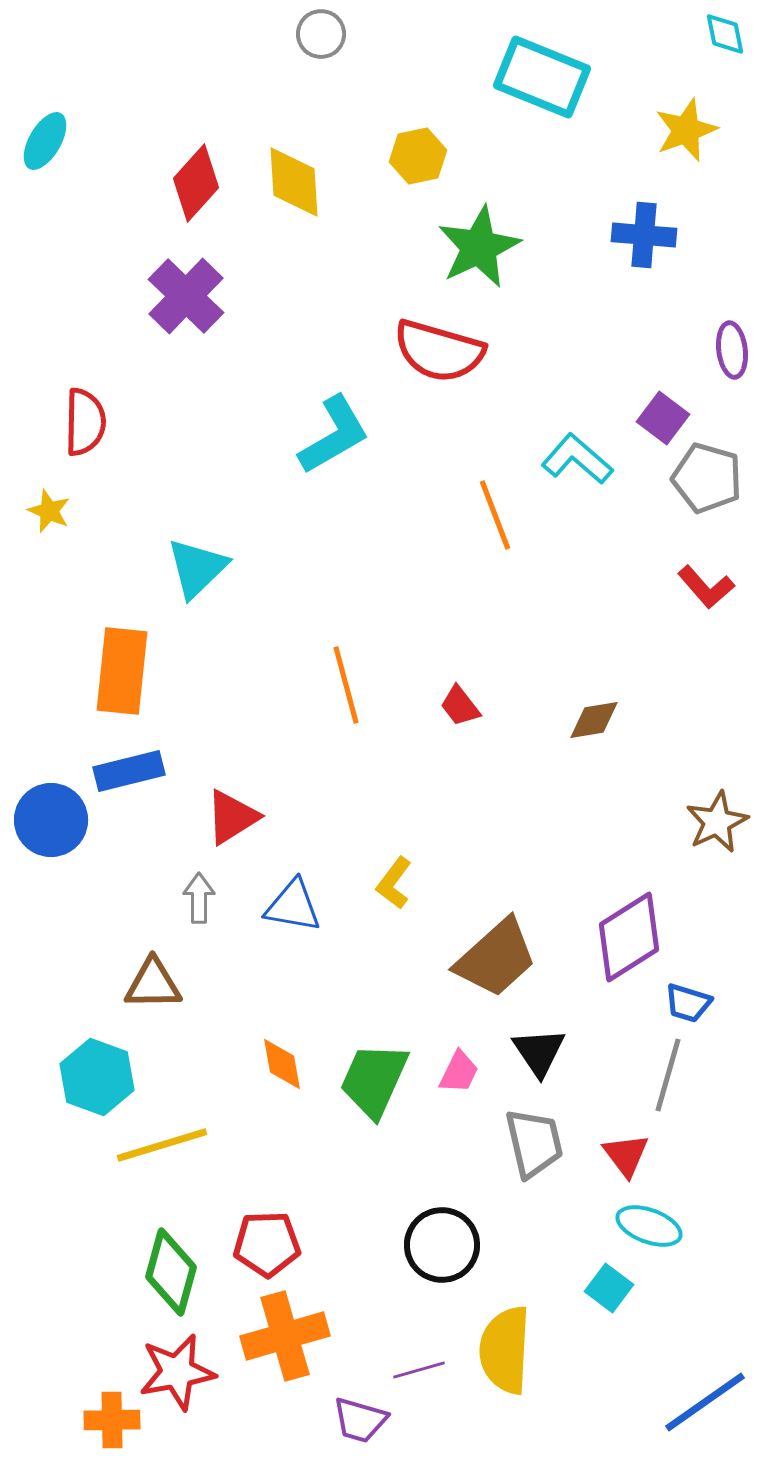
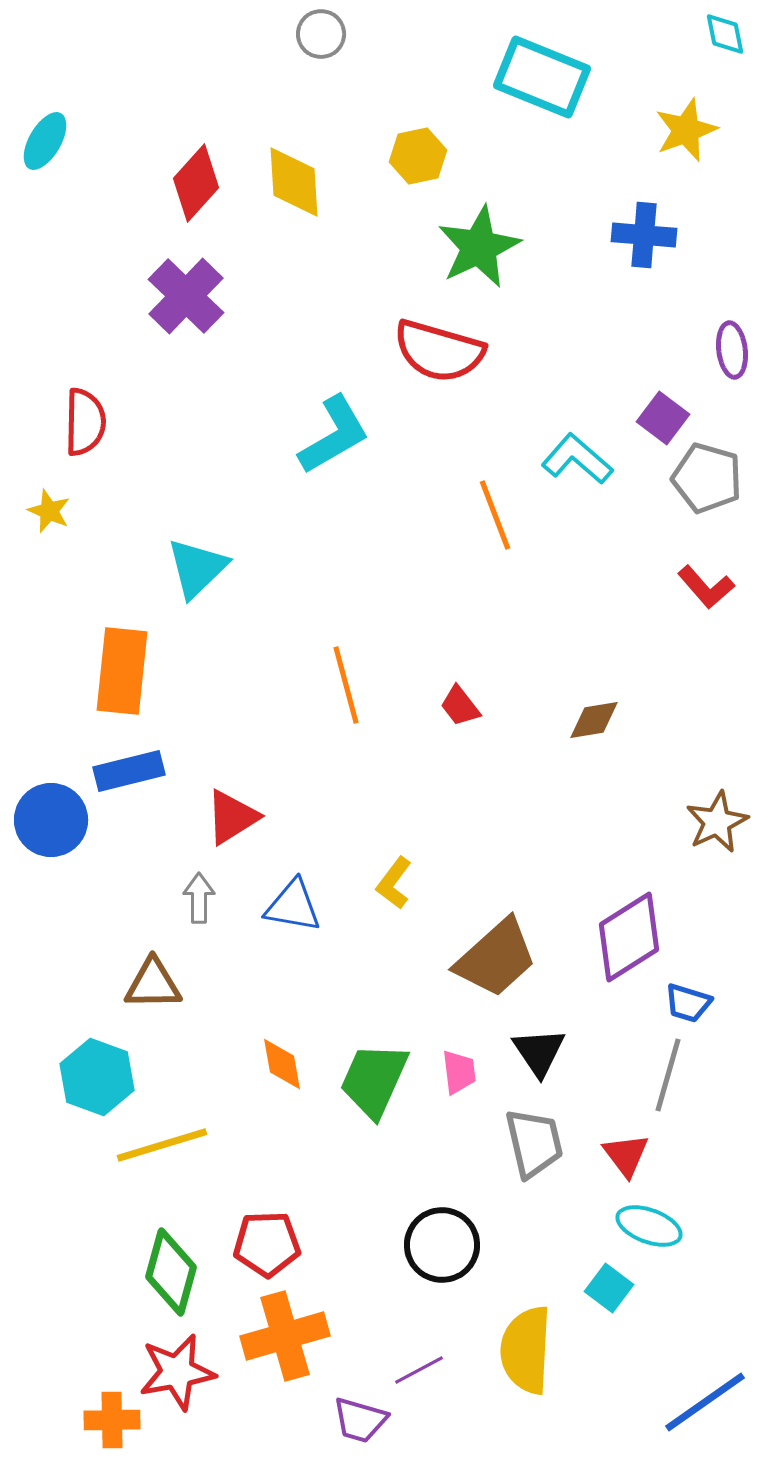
pink trapezoid at (459, 1072): rotated 33 degrees counterclockwise
yellow semicircle at (505, 1350): moved 21 px right
purple line at (419, 1370): rotated 12 degrees counterclockwise
